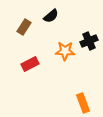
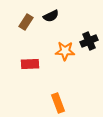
black semicircle: rotated 14 degrees clockwise
brown rectangle: moved 2 px right, 5 px up
red rectangle: rotated 24 degrees clockwise
orange rectangle: moved 25 px left
